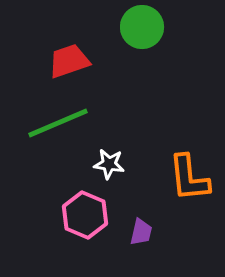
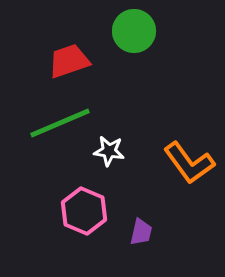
green circle: moved 8 px left, 4 px down
green line: moved 2 px right
white star: moved 13 px up
orange L-shape: moved 15 px up; rotated 30 degrees counterclockwise
pink hexagon: moved 1 px left, 4 px up
